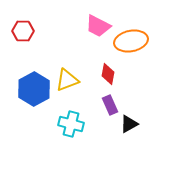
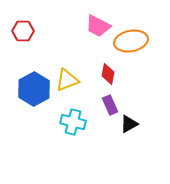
cyan cross: moved 2 px right, 2 px up
